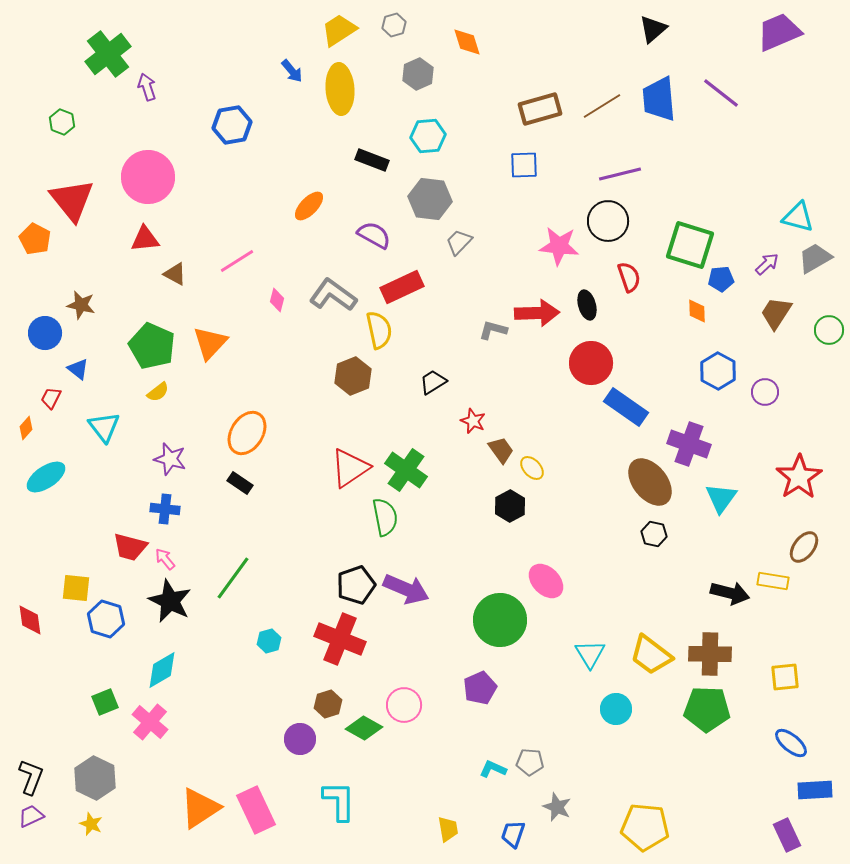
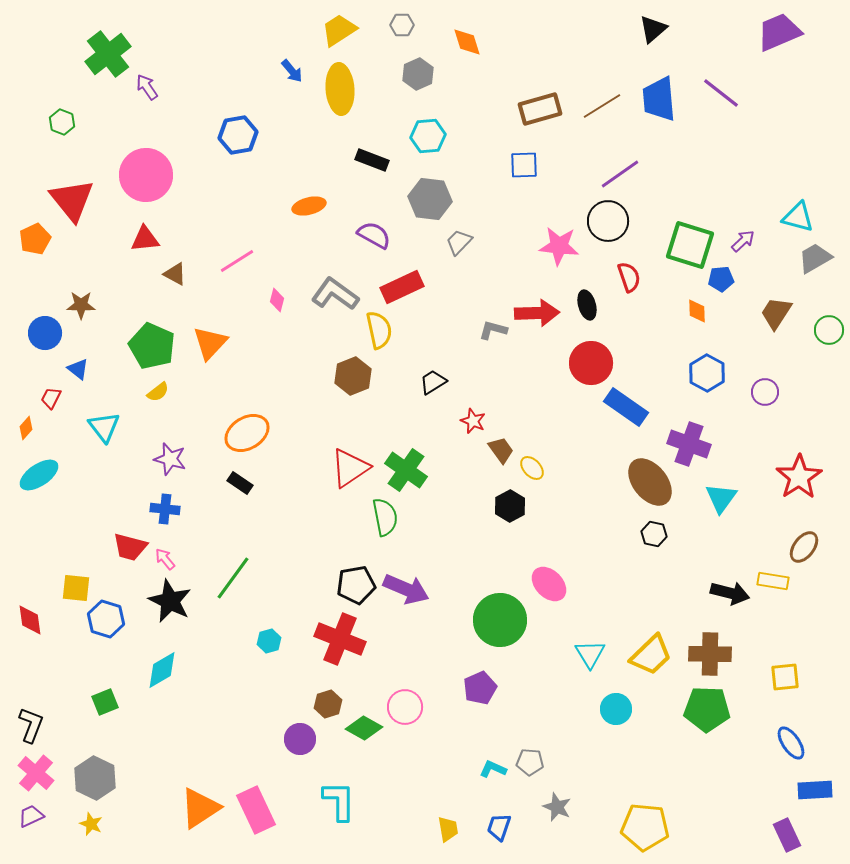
gray hexagon at (394, 25): moved 8 px right; rotated 15 degrees clockwise
purple arrow at (147, 87): rotated 16 degrees counterclockwise
blue hexagon at (232, 125): moved 6 px right, 10 px down
purple line at (620, 174): rotated 21 degrees counterclockwise
pink circle at (148, 177): moved 2 px left, 2 px up
orange ellipse at (309, 206): rotated 32 degrees clockwise
orange pentagon at (35, 239): rotated 20 degrees clockwise
purple arrow at (767, 264): moved 24 px left, 23 px up
gray L-shape at (333, 295): moved 2 px right, 1 px up
brown star at (81, 305): rotated 12 degrees counterclockwise
blue hexagon at (718, 371): moved 11 px left, 2 px down
orange ellipse at (247, 433): rotated 27 degrees clockwise
cyan ellipse at (46, 477): moved 7 px left, 2 px up
pink ellipse at (546, 581): moved 3 px right, 3 px down
black pentagon at (356, 585): rotated 9 degrees clockwise
yellow trapezoid at (651, 655): rotated 81 degrees counterclockwise
pink circle at (404, 705): moved 1 px right, 2 px down
pink cross at (150, 722): moved 114 px left, 51 px down
blue ellipse at (791, 743): rotated 16 degrees clockwise
black L-shape at (31, 777): moved 52 px up
blue trapezoid at (513, 834): moved 14 px left, 7 px up
